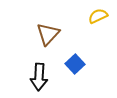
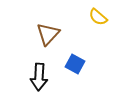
yellow semicircle: moved 1 px down; rotated 114 degrees counterclockwise
blue square: rotated 18 degrees counterclockwise
